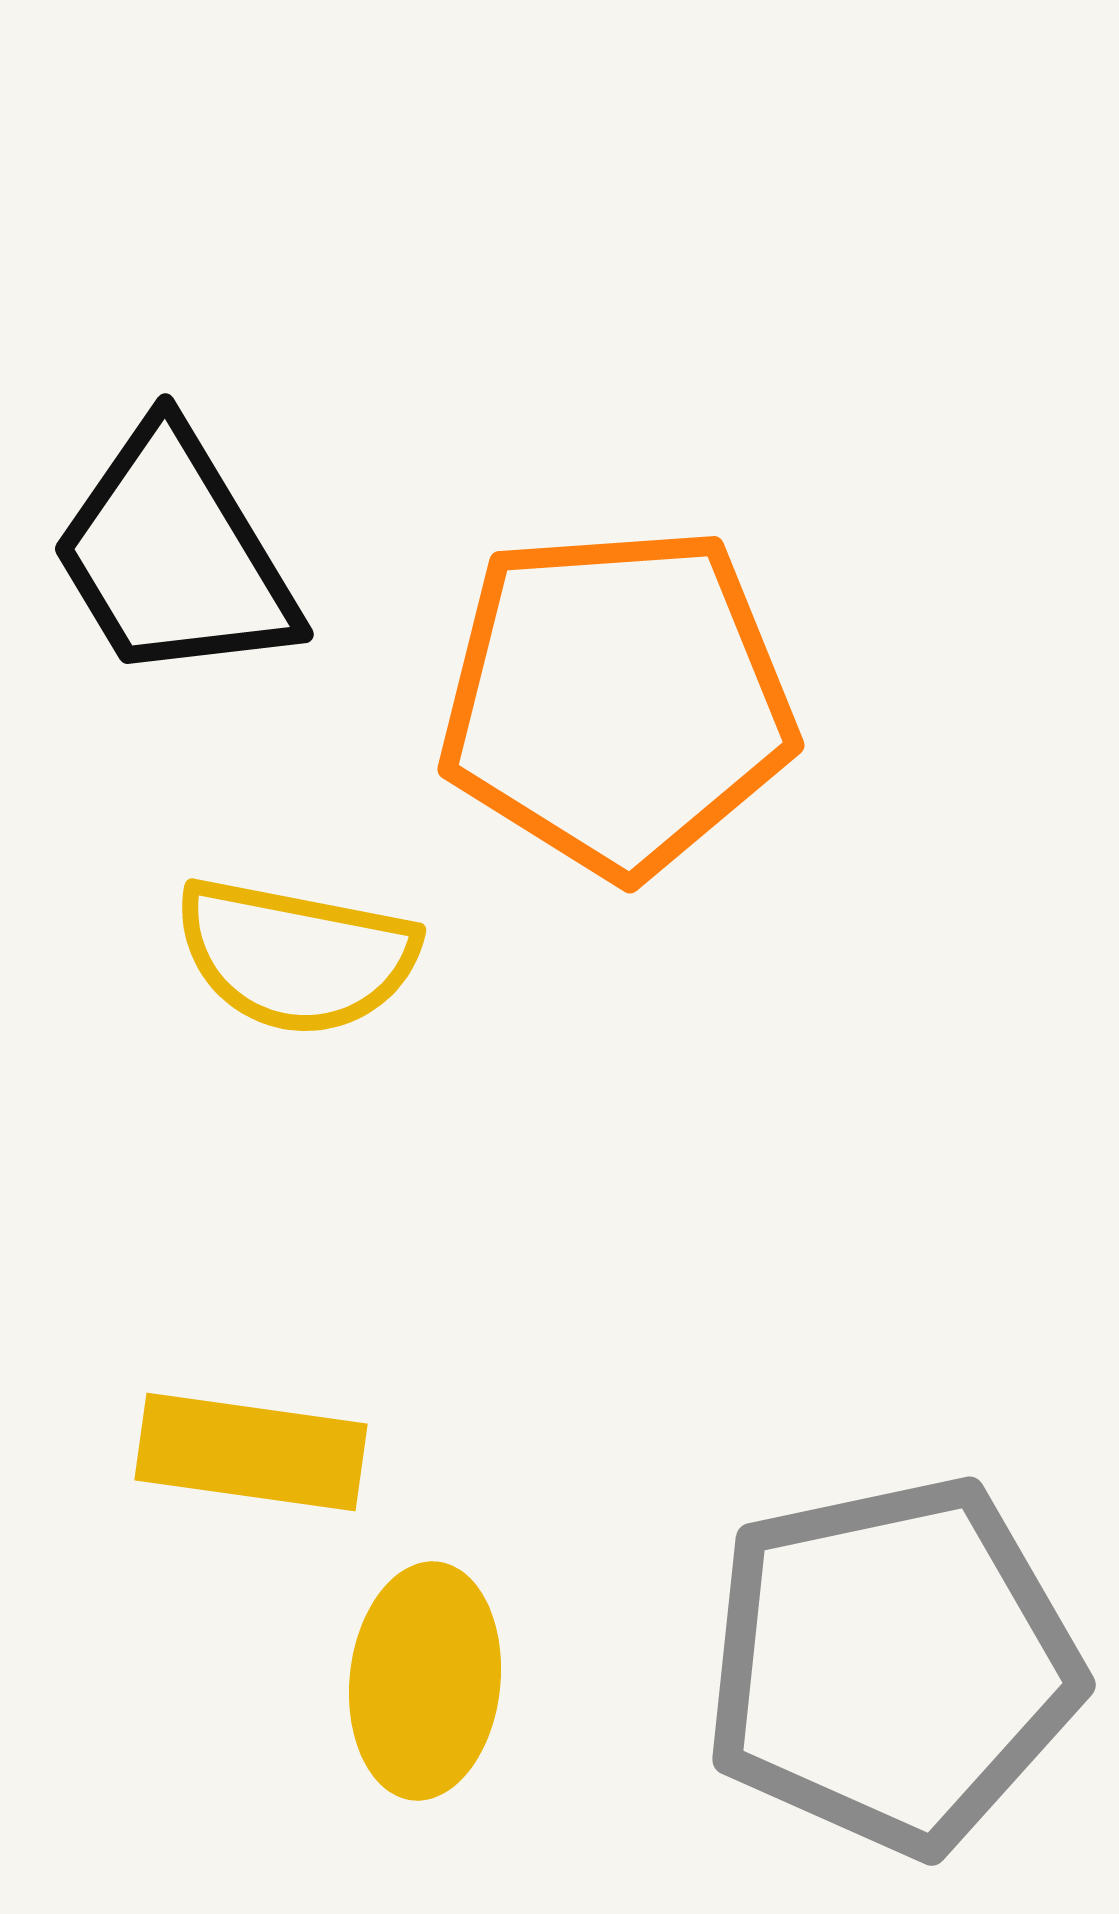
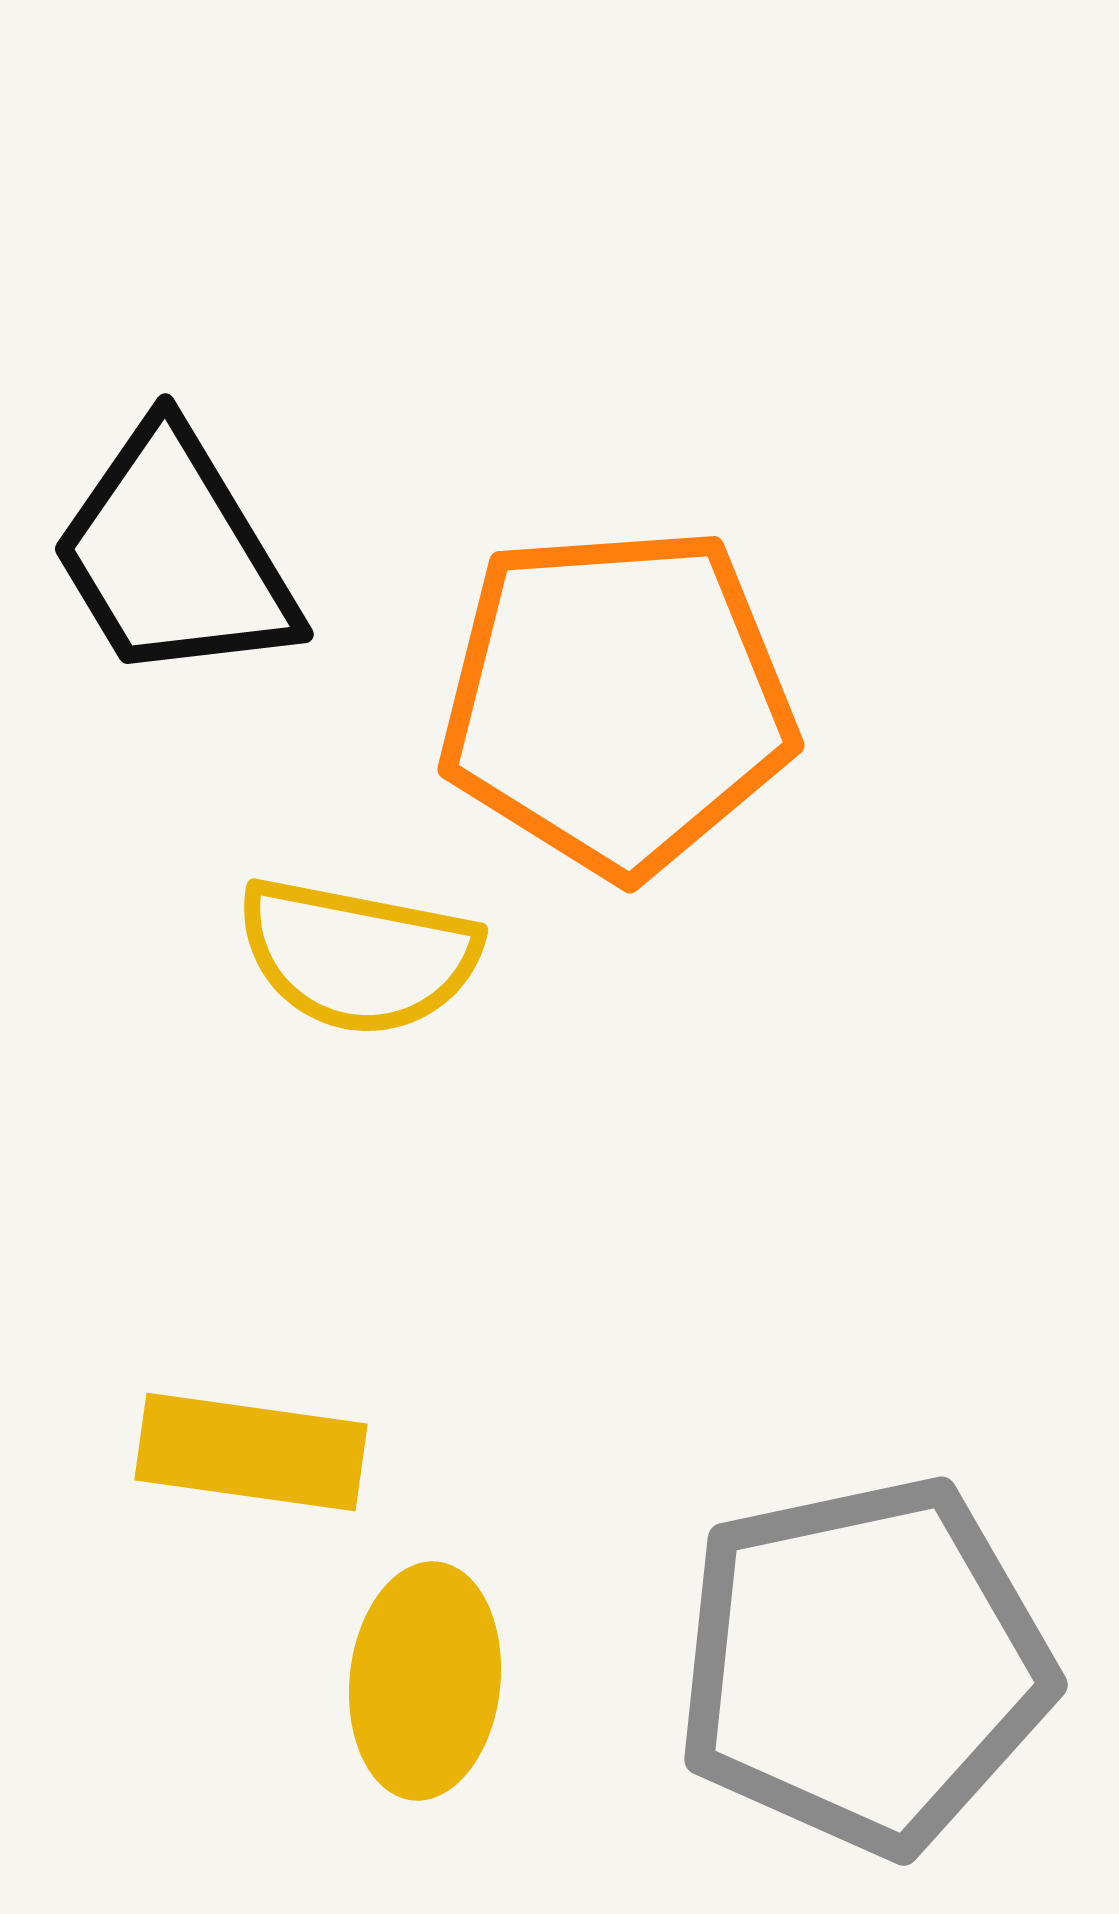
yellow semicircle: moved 62 px right
gray pentagon: moved 28 px left
